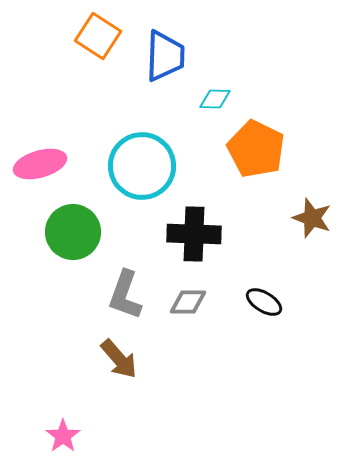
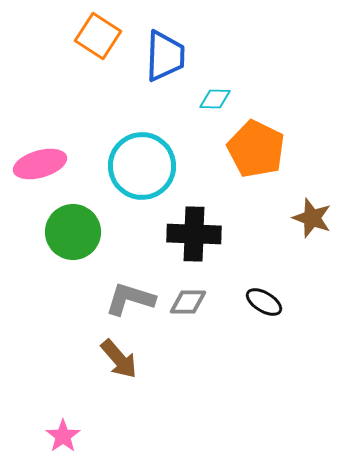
gray L-shape: moved 5 px right, 4 px down; rotated 87 degrees clockwise
